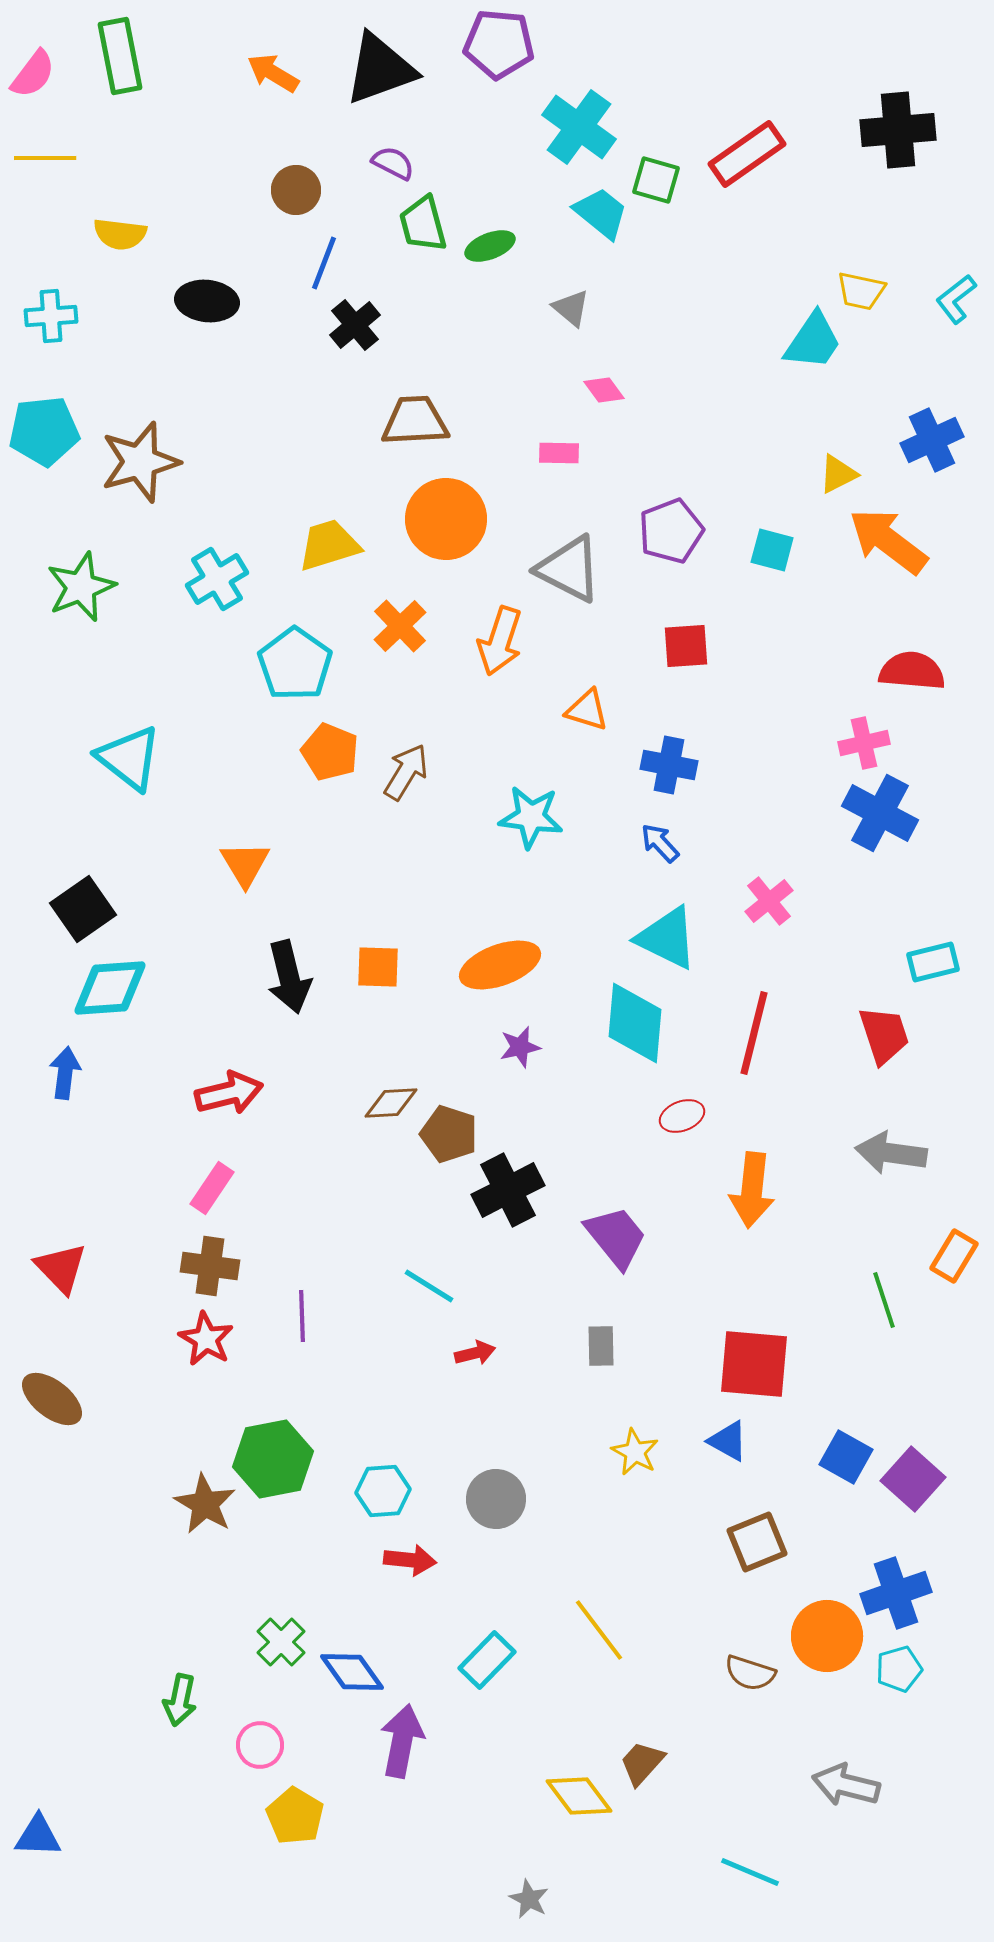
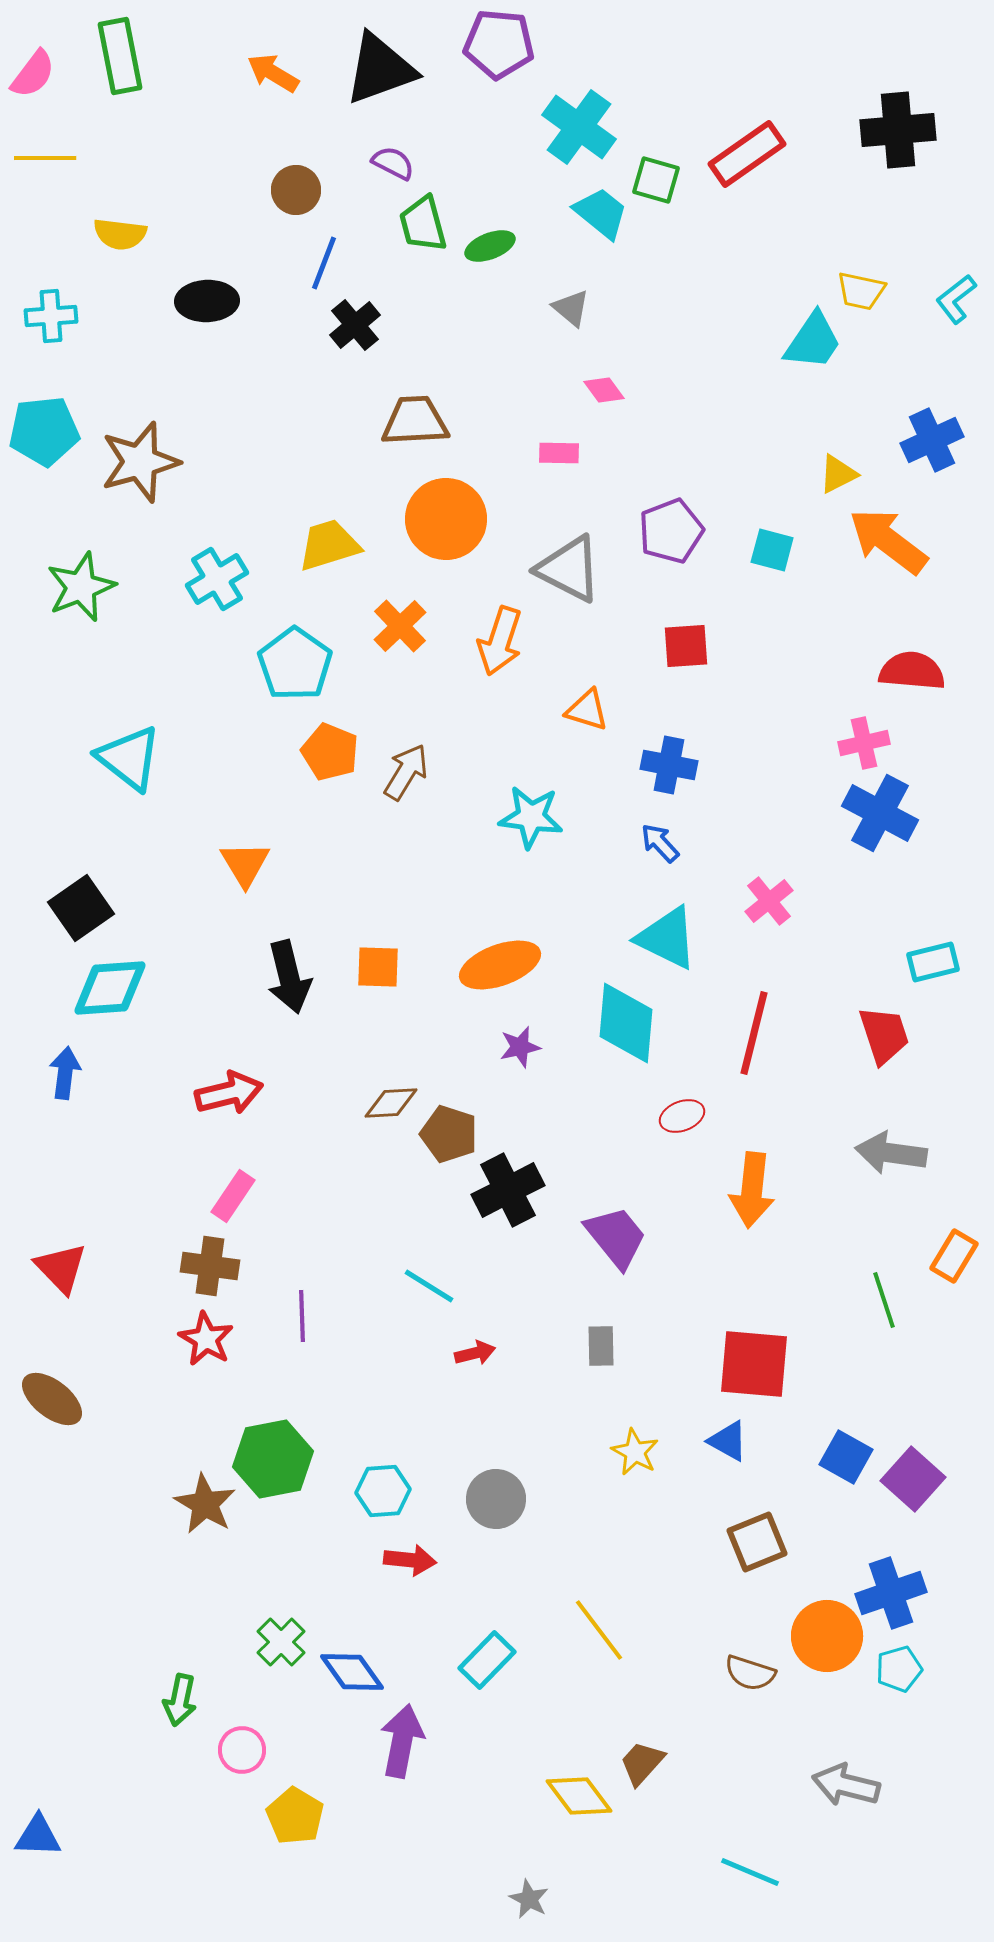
black ellipse at (207, 301): rotated 8 degrees counterclockwise
black square at (83, 909): moved 2 px left, 1 px up
cyan diamond at (635, 1023): moved 9 px left
pink rectangle at (212, 1188): moved 21 px right, 8 px down
blue cross at (896, 1593): moved 5 px left
pink circle at (260, 1745): moved 18 px left, 5 px down
